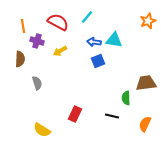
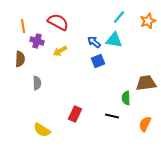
cyan line: moved 32 px right
blue arrow: rotated 32 degrees clockwise
gray semicircle: rotated 16 degrees clockwise
